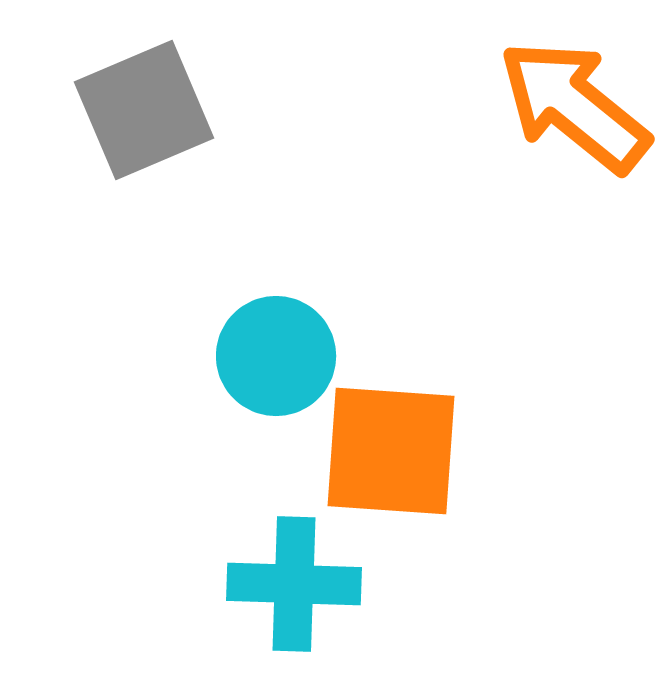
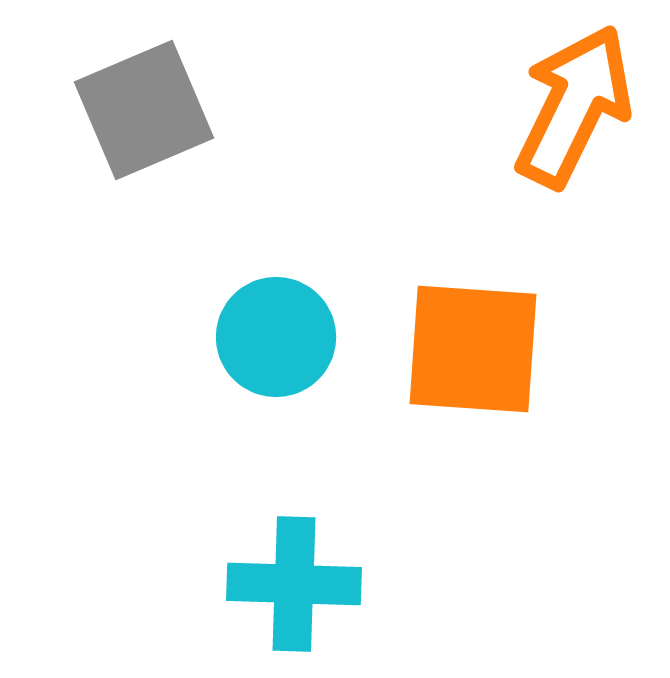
orange arrow: rotated 77 degrees clockwise
cyan circle: moved 19 px up
orange square: moved 82 px right, 102 px up
